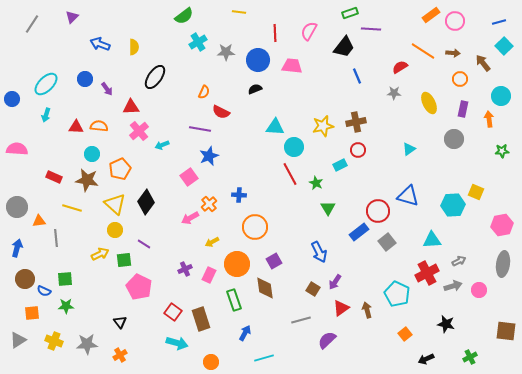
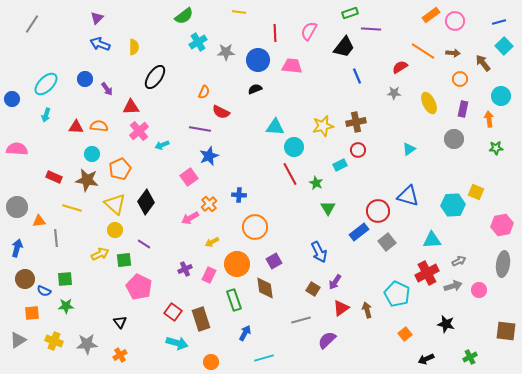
purple triangle at (72, 17): moved 25 px right, 1 px down
green star at (502, 151): moved 6 px left, 3 px up
